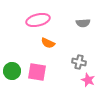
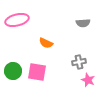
pink ellipse: moved 21 px left
orange semicircle: moved 2 px left
gray cross: rotated 24 degrees counterclockwise
green circle: moved 1 px right
